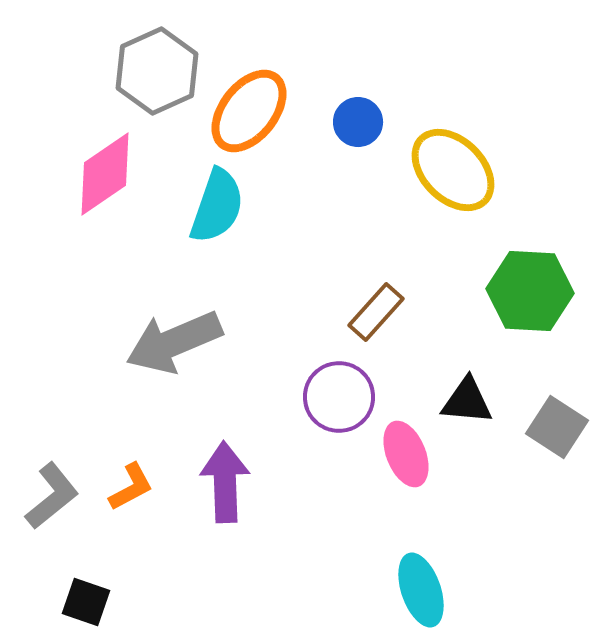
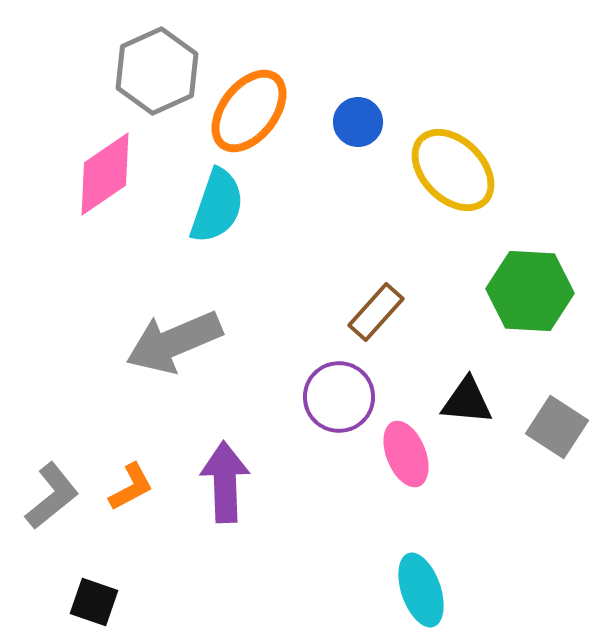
black square: moved 8 px right
